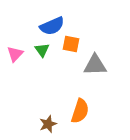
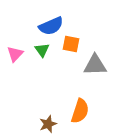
blue semicircle: moved 1 px left
